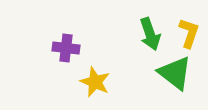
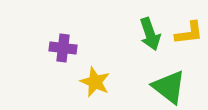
yellow L-shape: rotated 64 degrees clockwise
purple cross: moved 3 px left
green triangle: moved 6 px left, 14 px down
